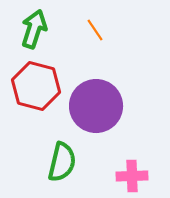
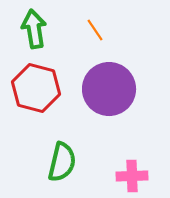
green arrow: rotated 27 degrees counterclockwise
red hexagon: moved 2 px down
purple circle: moved 13 px right, 17 px up
